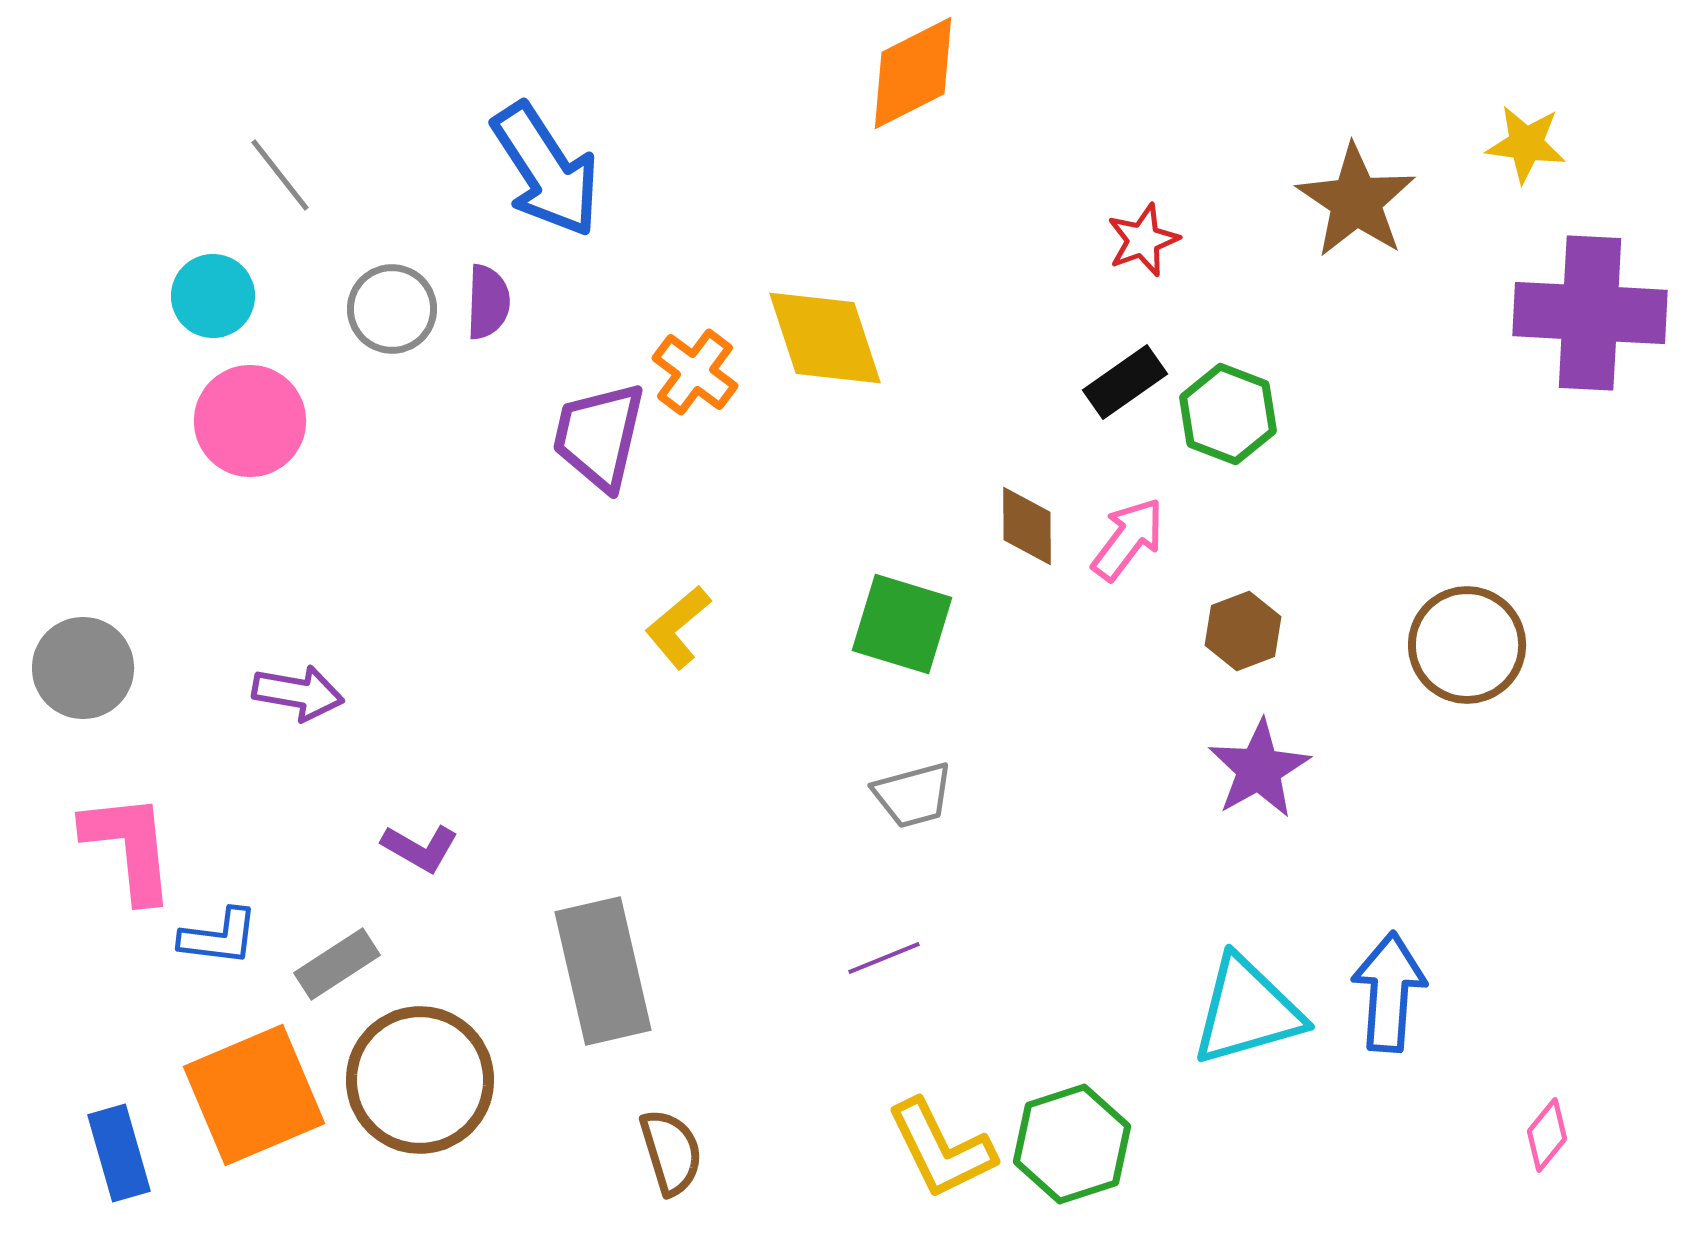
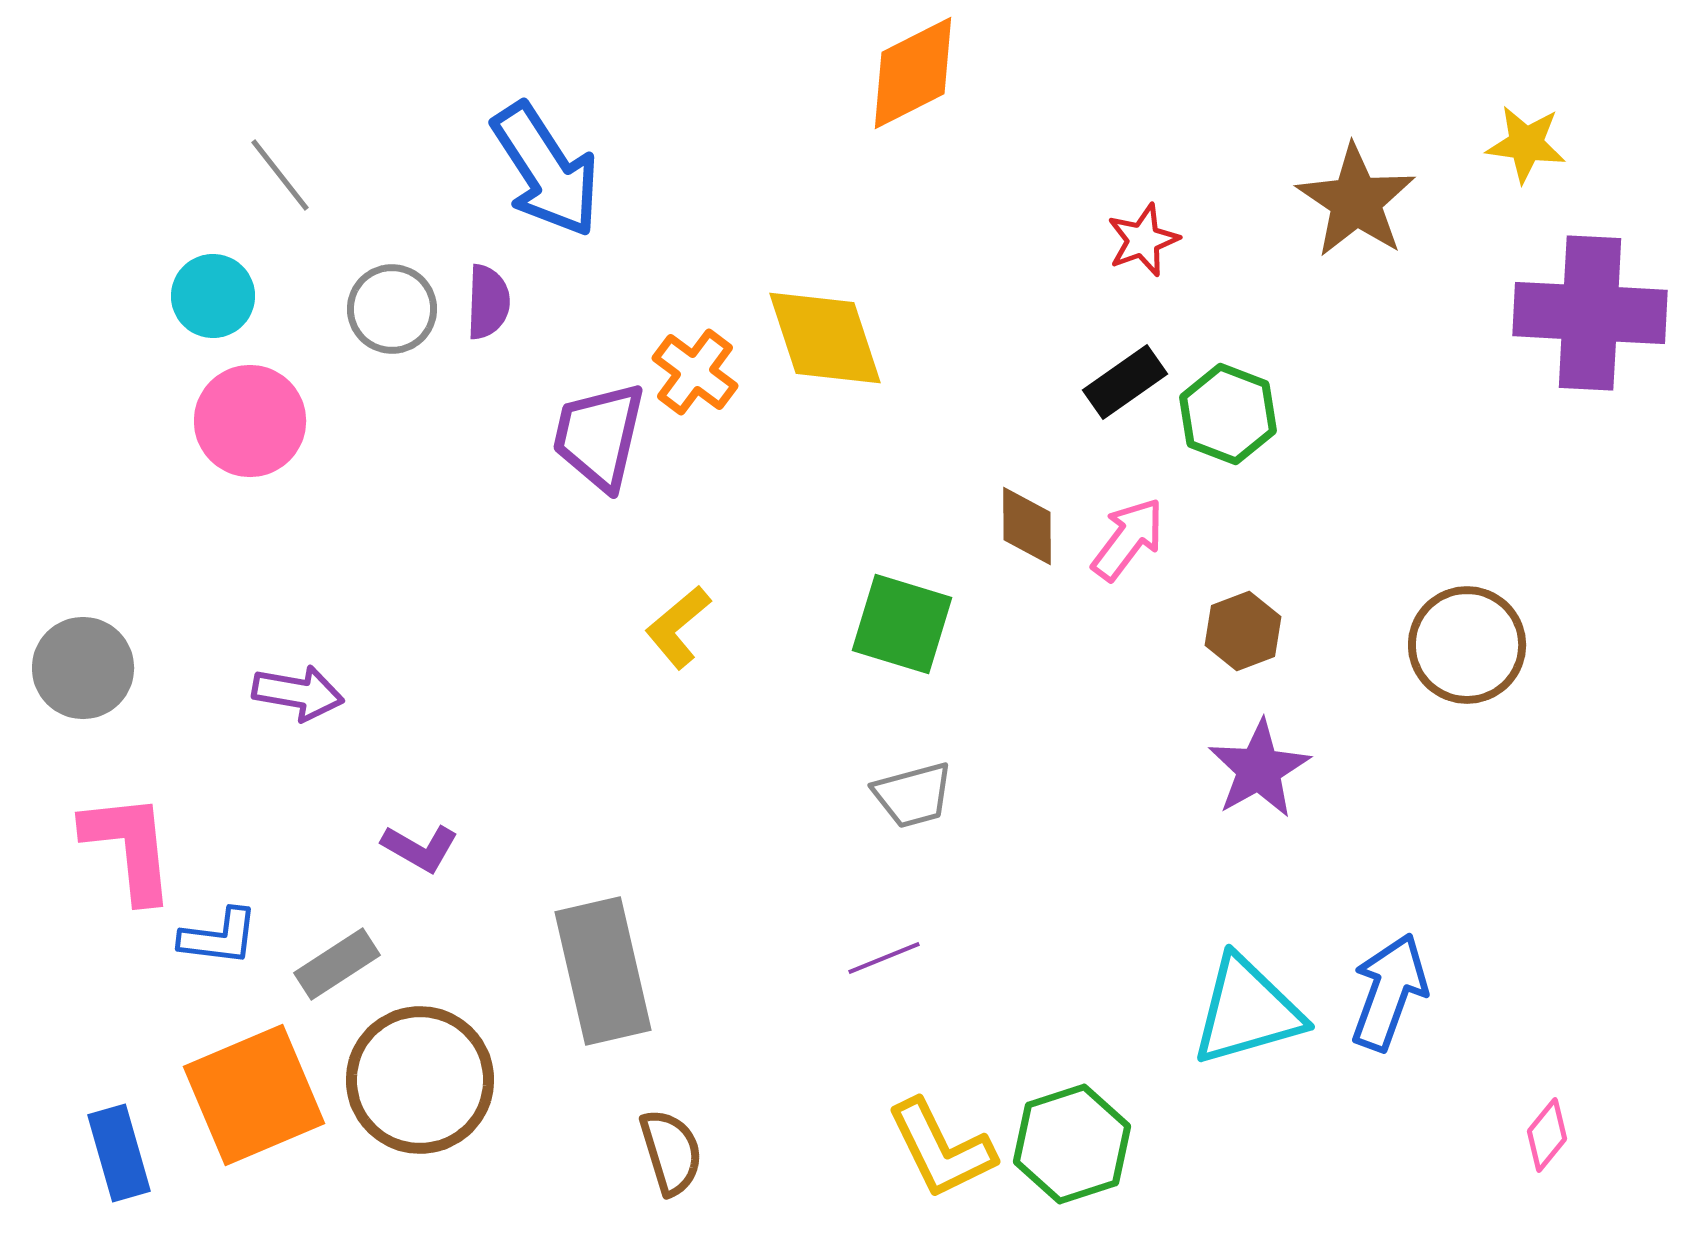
blue arrow at (1389, 992): rotated 16 degrees clockwise
